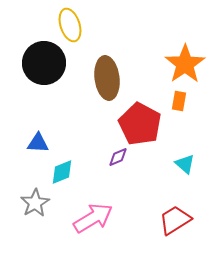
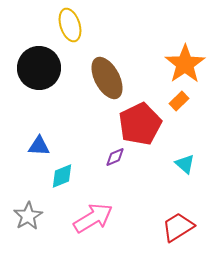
black circle: moved 5 px left, 5 px down
brown ellipse: rotated 21 degrees counterclockwise
orange rectangle: rotated 36 degrees clockwise
red pentagon: rotated 18 degrees clockwise
blue triangle: moved 1 px right, 3 px down
purple diamond: moved 3 px left
cyan diamond: moved 4 px down
gray star: moved 7 px left, 13 px down
red trapezoid: moved 3 px right, 7 px down
